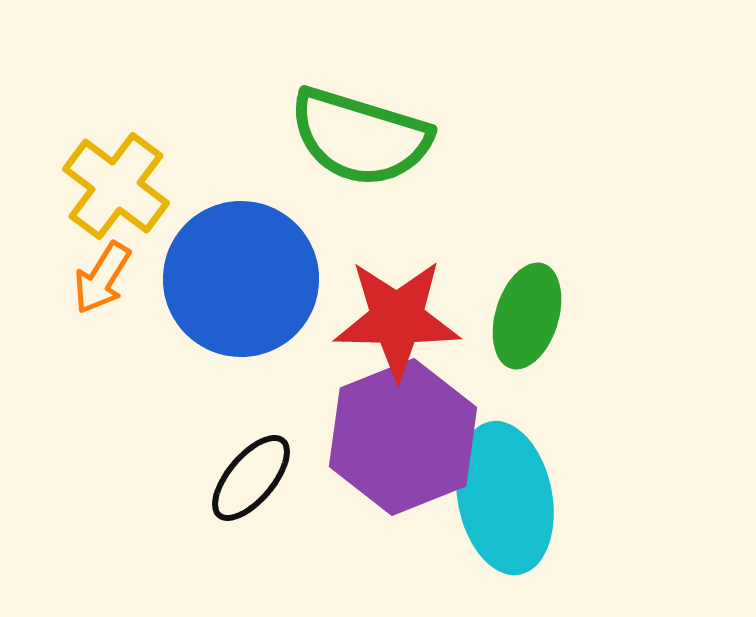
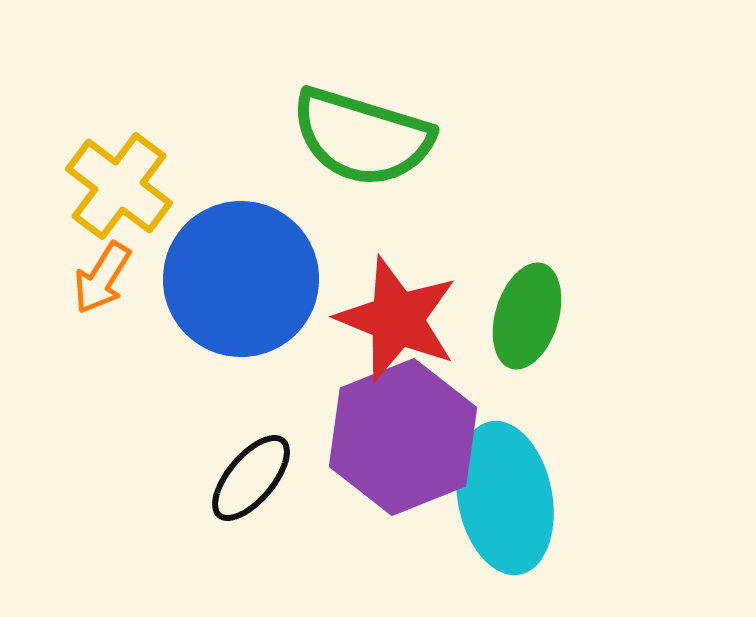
green semicircle: moved 2 px right
yellow cross: moved 3 px right
red star: rotated 21 degrees clockwise
